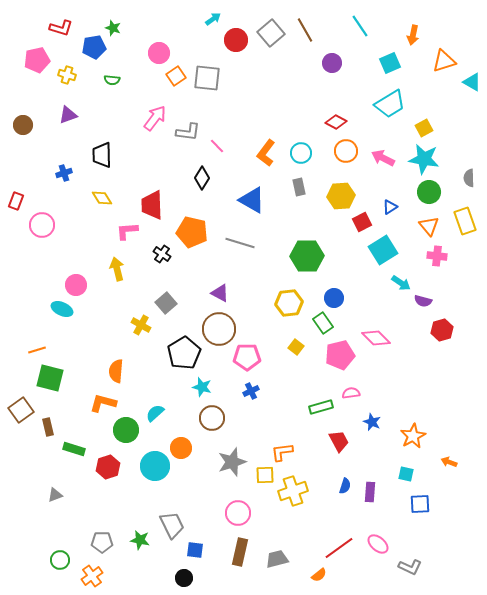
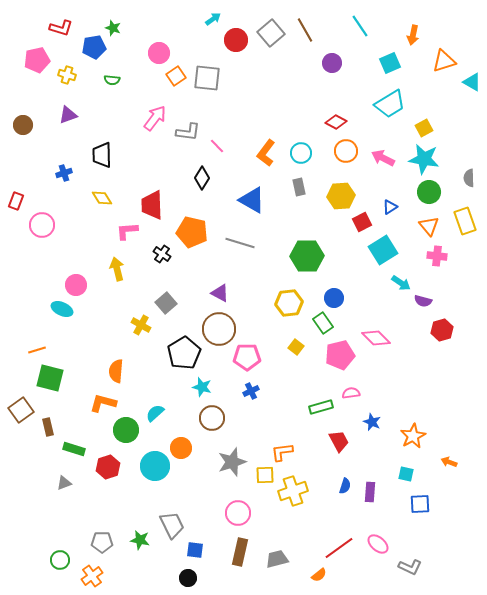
gray triangle at (55, 495): moved 9 px right, 12 px up
black circle at (184, 578): moved 4 px right
